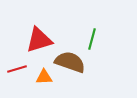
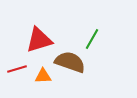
green line: rotated 15 degrees clockwise
orange triangle: moved 1 px left, 1 px up
